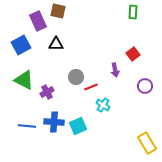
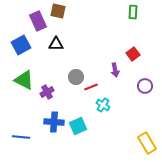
blue line: moved 6 px left, 11 px down
